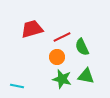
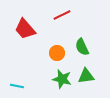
red trapezoid: moved 7 px left; rotated 115 degrees counterclockwise
red line: moved 22 px up
orange circle: moved 4 px up
green triangle: rotated 18 degrees counterclockwise
